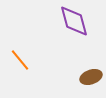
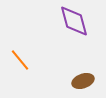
brown ellipse: moved 8 px left, 4 px down
